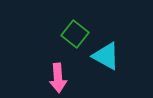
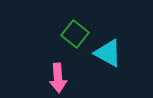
cyan triangle: moved 2 px right, 3 px up
